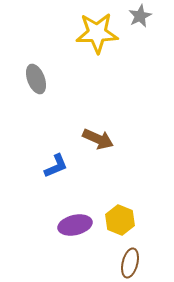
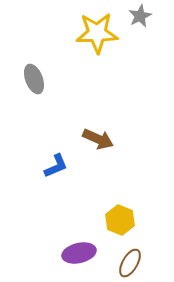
gray ellipse: moved 2 px left
purple ellipse: moved 4 px right, 28 px down
brown ellipse: rotated 16 degrees clockwise
